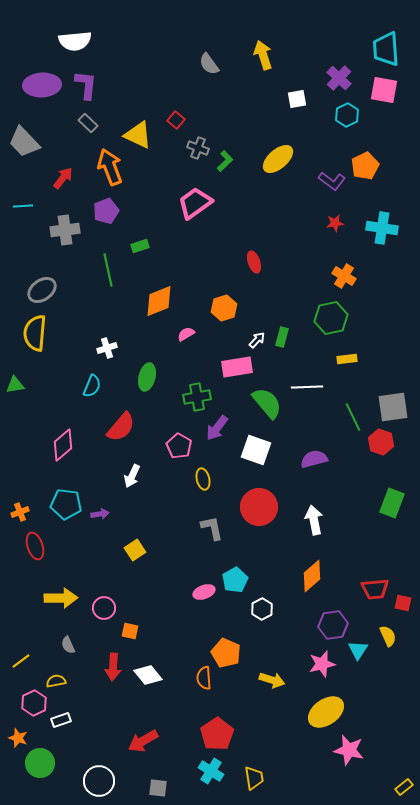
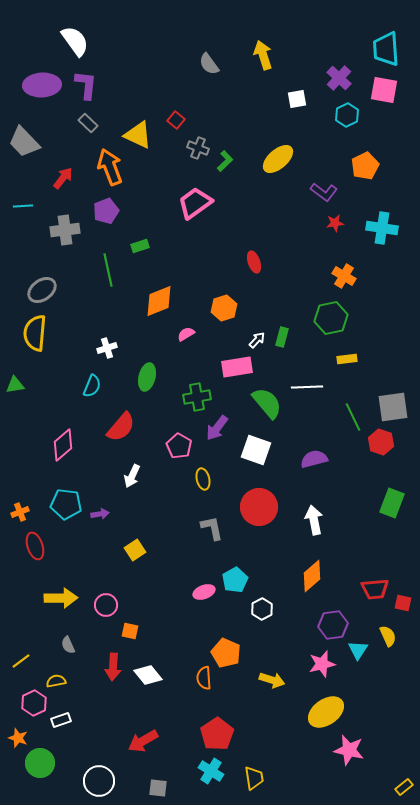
white semicircle at (75, 41): rotated 120 degrees counterclockwise
purple L-shape at (332, 181): moved 8 px left, 11 px down
pink circle at (104, 608): moved 2 px right, 3 px up
